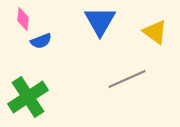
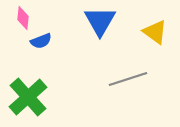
pink diamond: moved 1 px up
gray line: moved 1 px right; rotated 6 degrees clockwise
green cross: rotated 9 degrees counterclockwise
